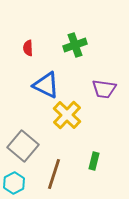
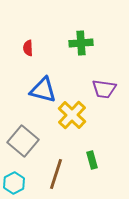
green cross: moved 6 px right, 2 px up; rotated 15 degrees clockwise
blue triangle: moved 3 px left, 5 px down; rotated 12 degrees counterclockwise
yellow cross: moved 5 px right
gray square: moved 5 px up
green rectangle: moved 2 px left, 1 px up; rotated 30 degrees counterclockwise
brown line: moved 2 px right
